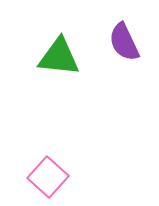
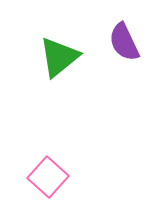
green triangle: rotated 45 degrees counterclockwise
